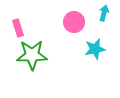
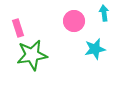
cyan arrow: rotated 21 degrees counterclockwise
pink circle: moved 1 px up
green star: rotated 8 degrees counterclockwise
